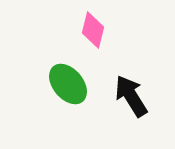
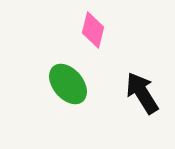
black arrow: moved 11 px right, 3 px up
